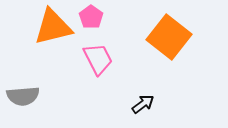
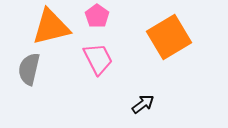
pink pentagon: moved 6 px right, 1 px up
orange triangle: moved 2 px left
orange square: rotated 21 degrees clockwise
gray semicircle: moved 6 px right, 27 px up; rotated 108 degrees clockwise
